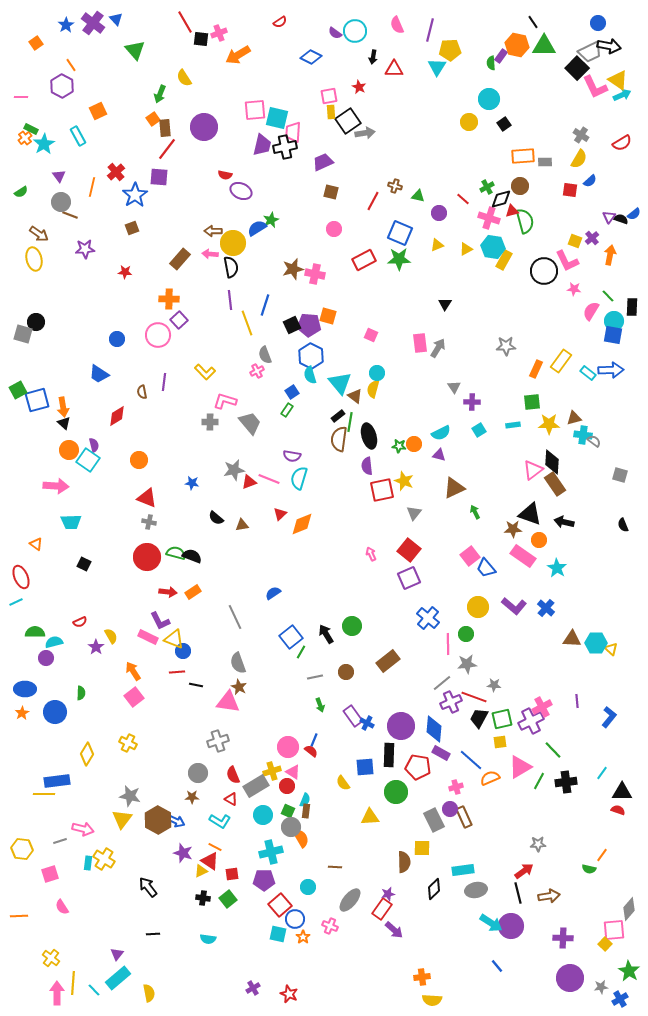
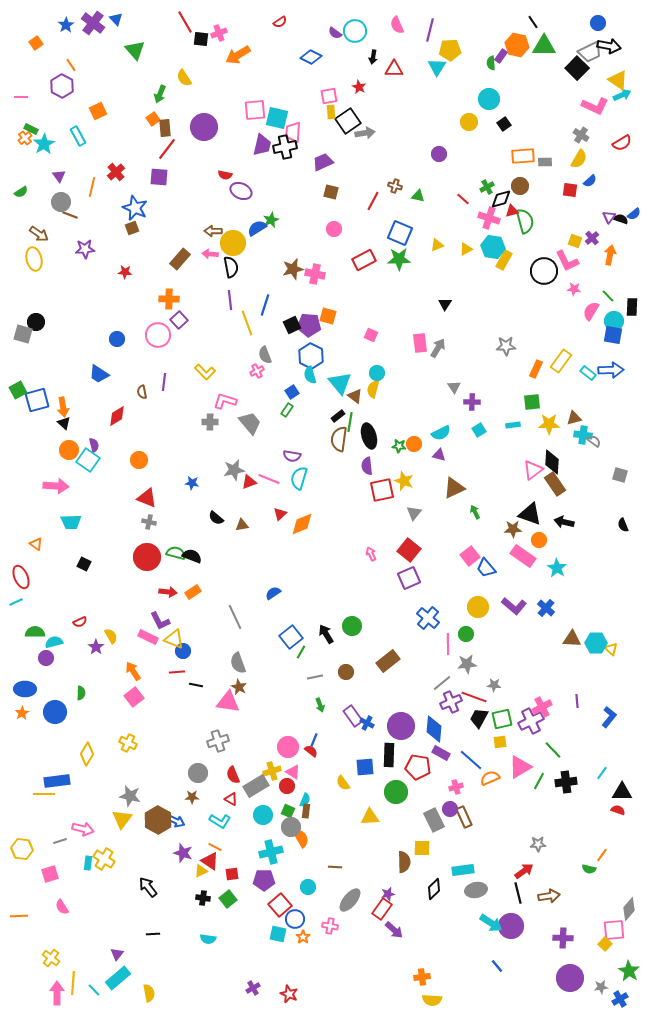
pink L-shape at (595, 87): moved 19 px down; rotated 40 degrees counterclockwise
blue star at (135, 195): moved 13 px down; rotated 15 degrees counterclockwise
purple circle at (439, 213): moved 59 px up
pink cross at (330, 926): rotated 14 degrees counterclockwise
